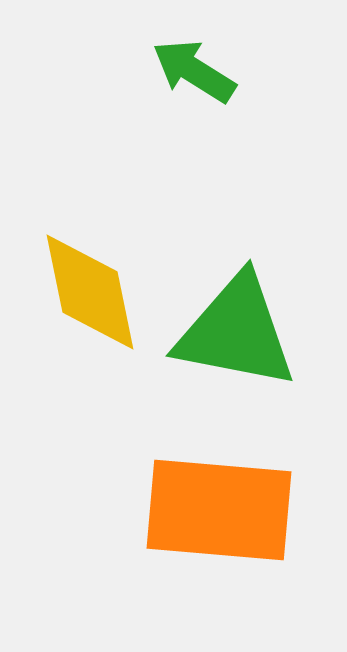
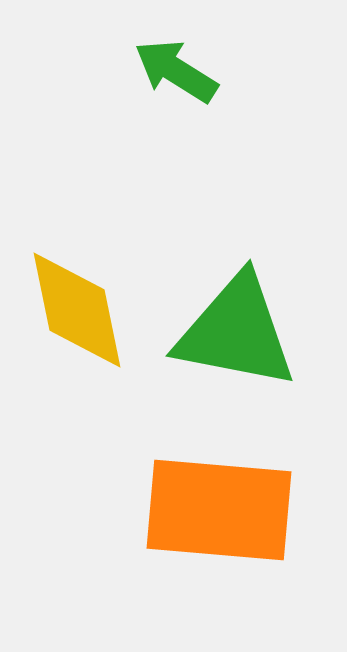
green arrow: moved 18 px left
yellow diamond: moved 13 px left, 18 px down
